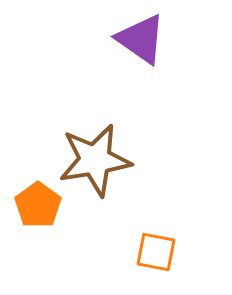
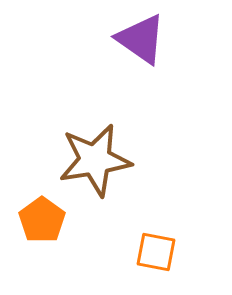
orange pentagon: moved 4 px right, 15 px down
